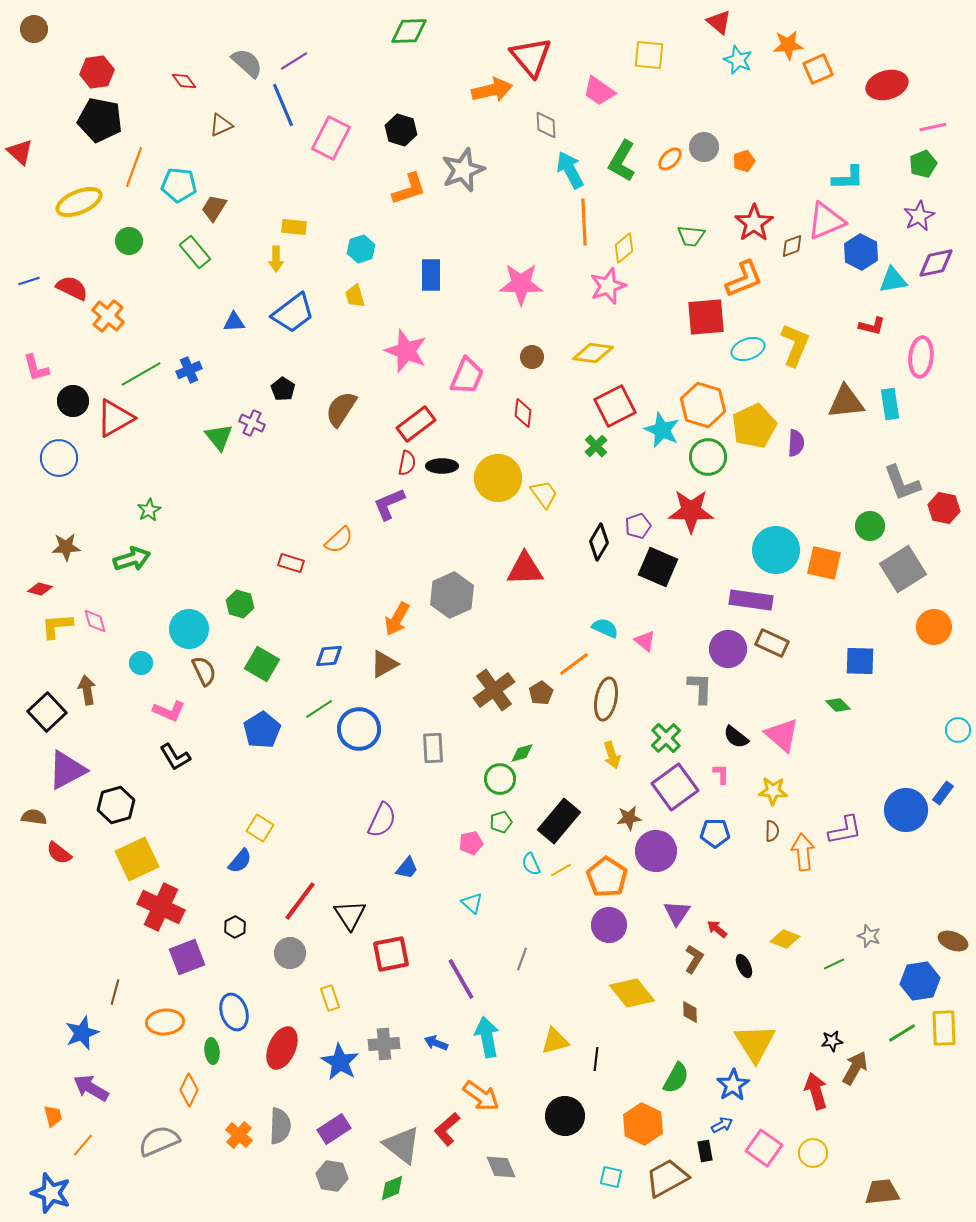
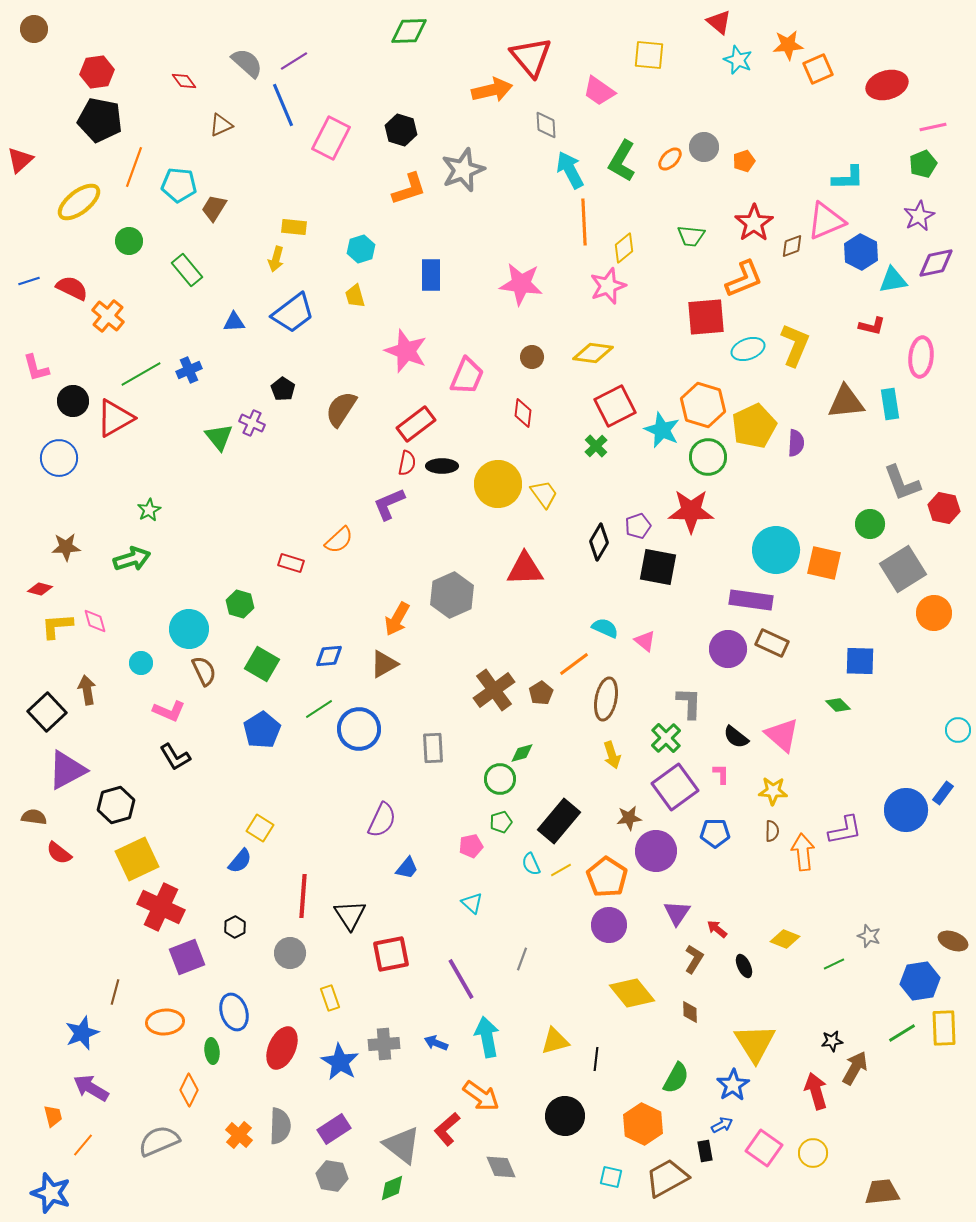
red triangle at (20, 152): moved 8 px down; rotated 36 degrees clockwise
yellow ellipse at (79, 202): rotated 15 degrees counterclockwise
green rectangle at (195, 252): moved 8 px left, 18 px down
yellow arrow at (276, 259): rotated 15 degrees clockwise
pink star at (521, 284): rotated 6 degrees clockwise
yellow circle at (498, 478): moved 6 px down
green circle at (870, 526): moved 2 px up
black square at (658, 567): rotated 12 degrees counterclockwise
orange circle at (934, 627): moved 14 px up
gray L-shape at (700, 688): moved 11 px left, 15 px down
pink pentagon at (471, 843): moved 3 px down
red line at (300, 901): moved 3 px right, 5 px up; rotated 33 degrees counterclockwise
